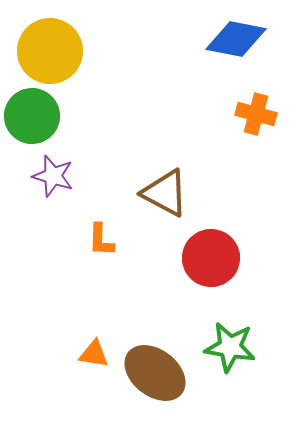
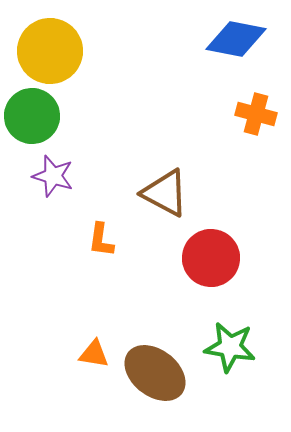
orange L-shape: rotated 6 degrees clockwise
